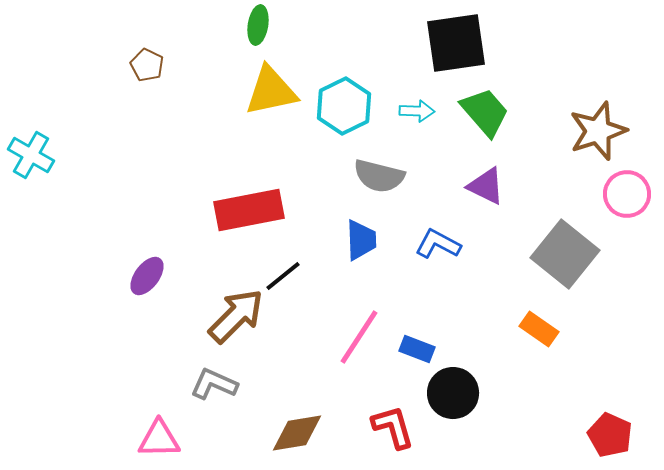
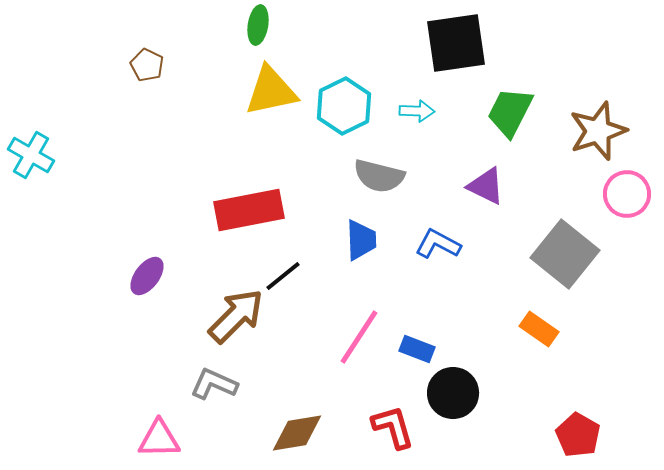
green trapezoid: moved 25 px right; rotated 112 degrees counterclockwise
red pentagon: moved 32 px left; rotated 6 degrees clockwise
